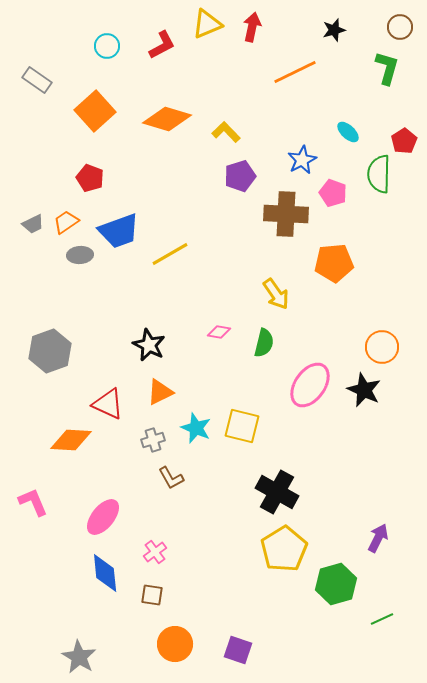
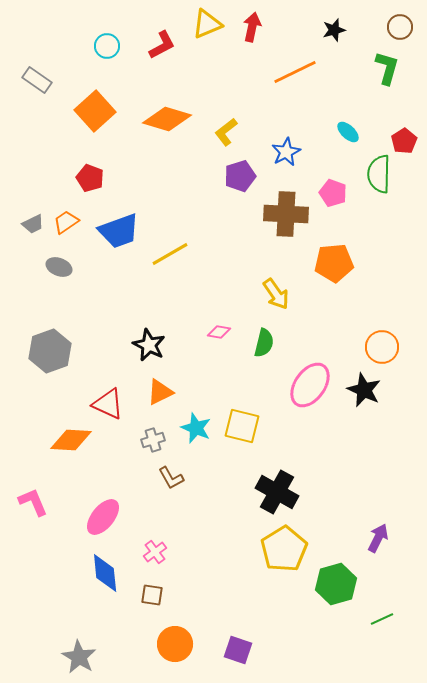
yellow L-shape at (226, 132): rotated 84 degrees counterclockwise
blue star at (302, 160): moved 16 px left, 8 px up
gray ellipse at (80, 255): moved 21 px left, 12 px down; rotated 25 degrees clockwise
